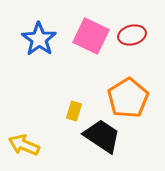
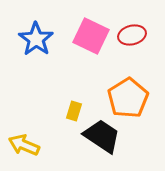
blue star: moved 3 px left
